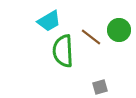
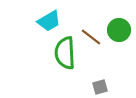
green semicircle: moved 2 px right, 2 px down
